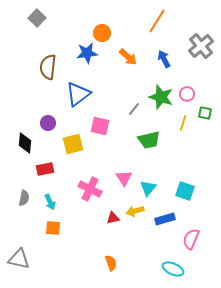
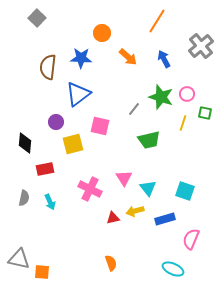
blue star: moved 6 px left, 5 px down; rotated 10 degrees clockwise
purple circle: moved 8 px right, 1 px up
cyan triangle: rotated 18 degrees counterclockwise
orange square: moved 11 px left, 44 px down
